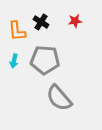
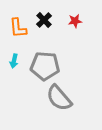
black cross: moved 3 px right, 2 px up; rotated 14 degrees clockwise
orange L-shape: moved 1 px right, 3 px up
gray pentagon: moved 6 px down
